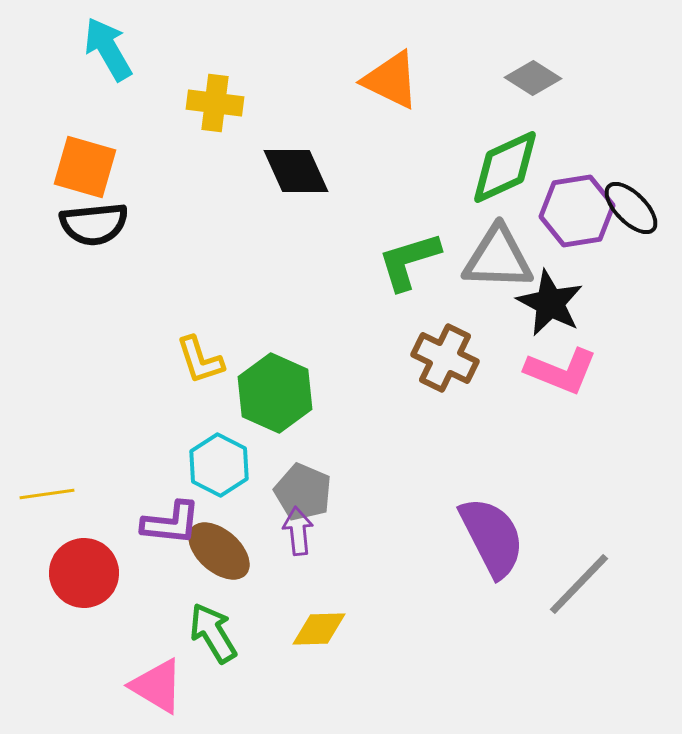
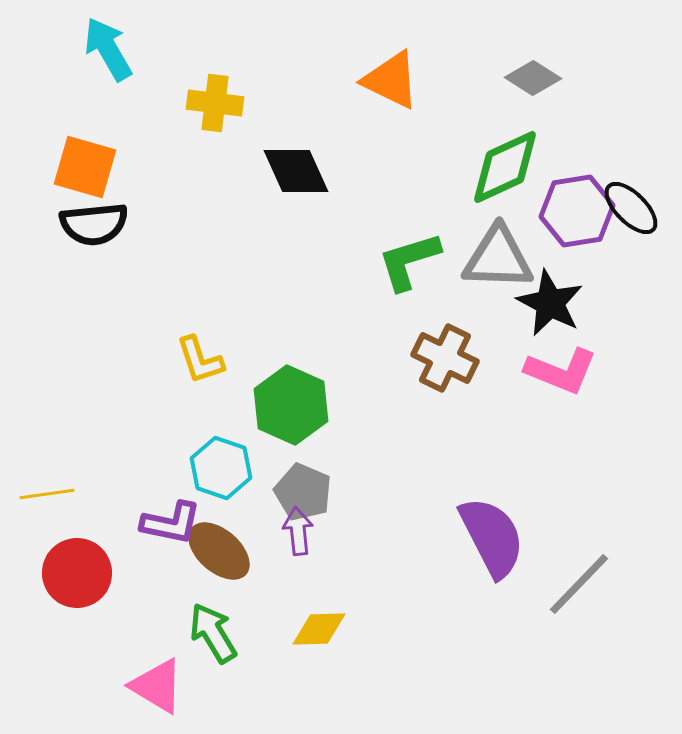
green hexagon: moved 16 px right, 12 px down
cyan hexagon: moved 2 px right, 3 px down; rotated 8 degrees counterclockwise
purple L-shape: rotated 6 degrees clockwise
red circle: moved 7 px left
